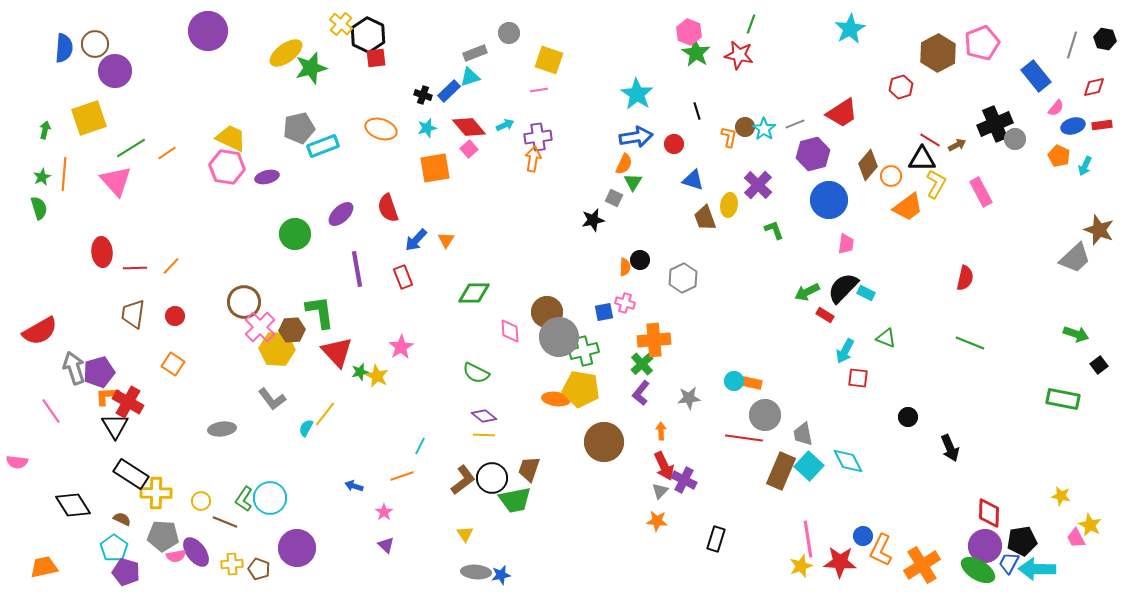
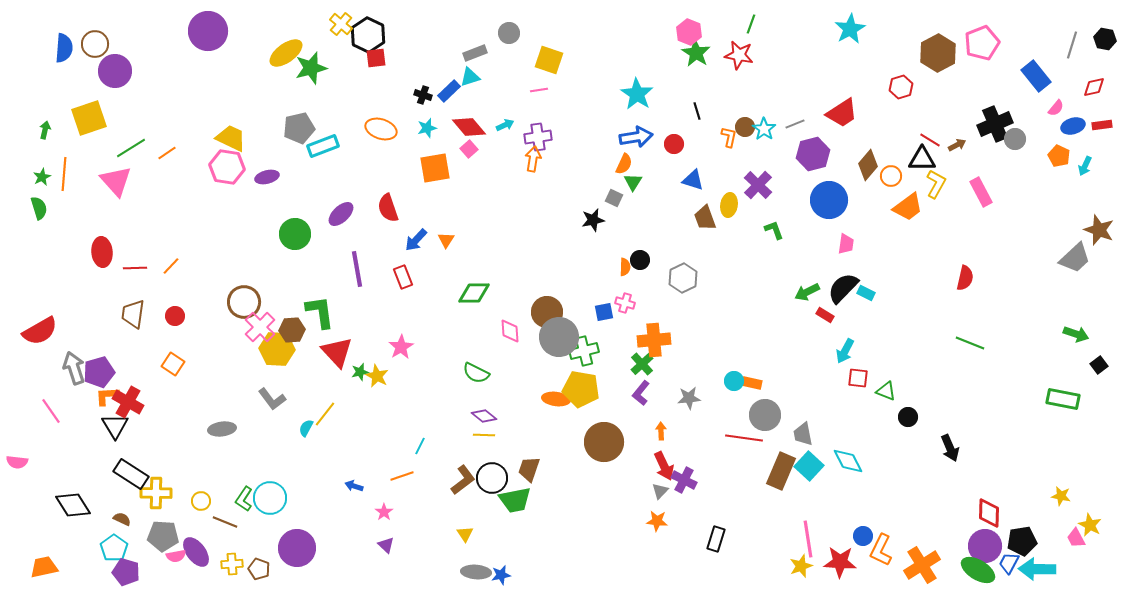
green triangle at (886, 338): moved 53 px down
